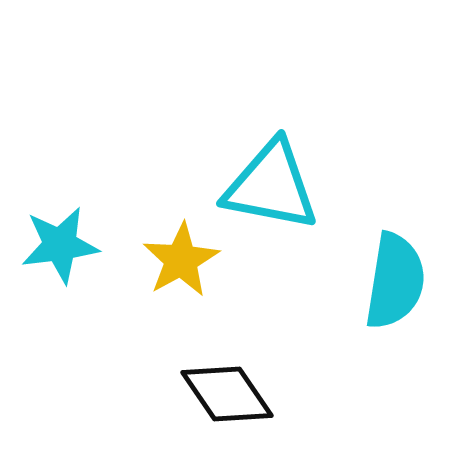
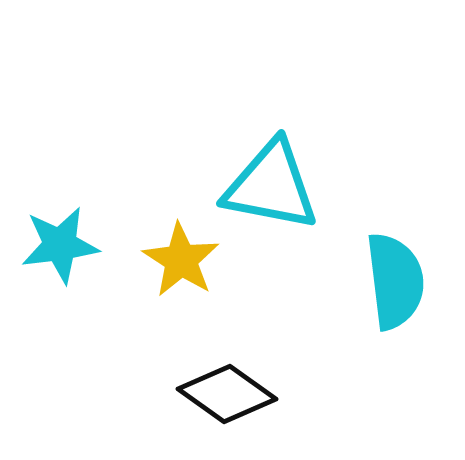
yellow star: rotated 10 degrees counterclockwise
cyan semicircle: rotated 16 degrees counterclockwise
black diamond: rotated 20 degrees counterclockwise
